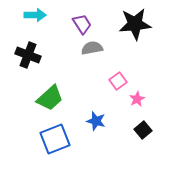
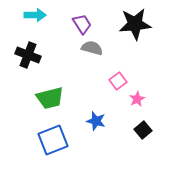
gray semicircle: rotated 25 degrees clockwise
green trapezoid: rotated 28 degrees clockwise
blue square: moved 2 px left, 1 px down
